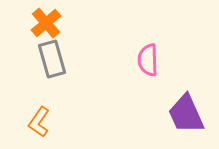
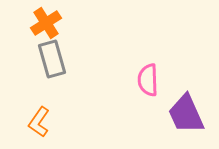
orange cross: rotated 8 degrees clockwise
pink semicircle: moved 20 px down
